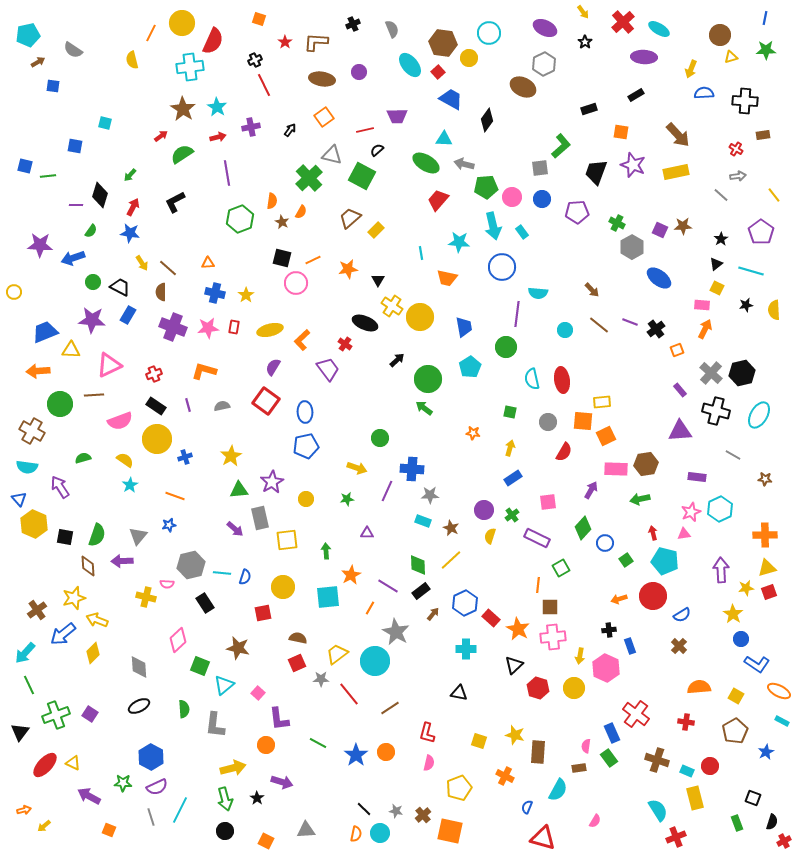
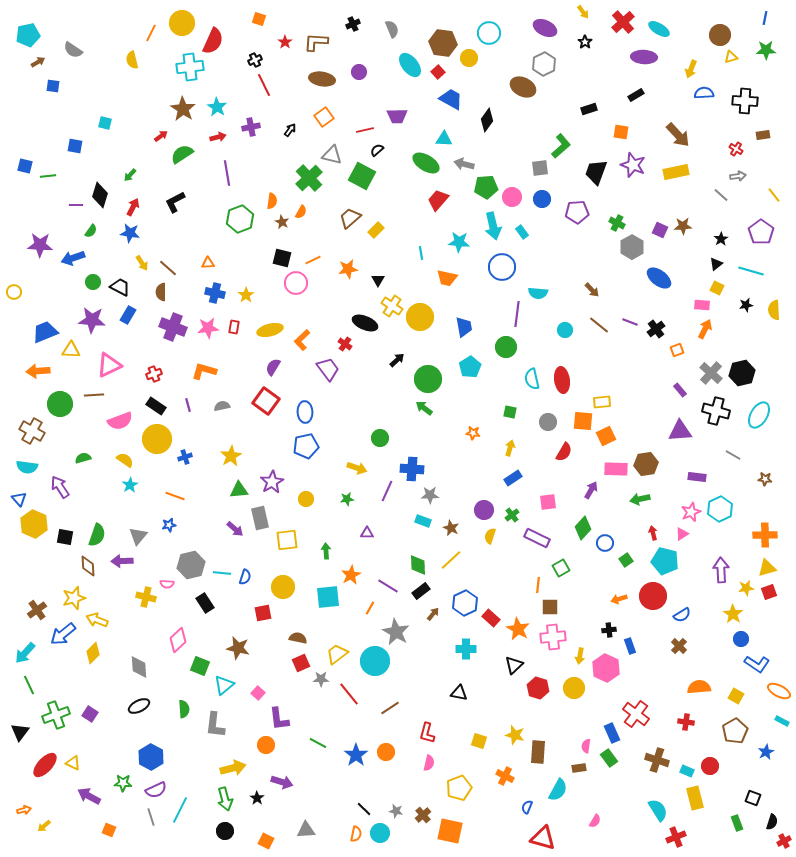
pink triangle at (684, 534): moved 2 px left; rotated 24 degrees counterclockwise
red square at (297, 663): moved 4 px right
purple semicircle at (157, 787): moved 1 px left, 3 px down
